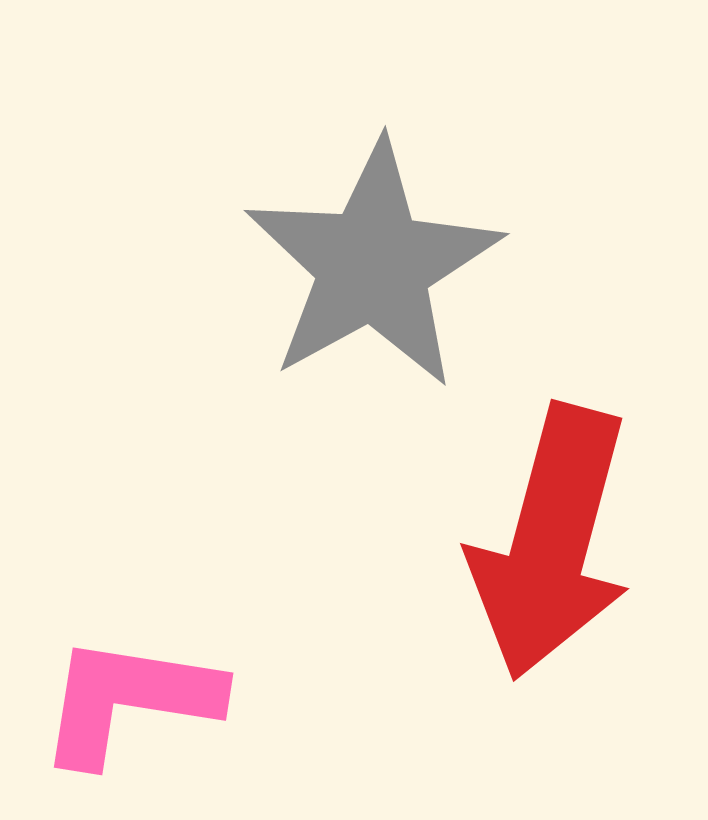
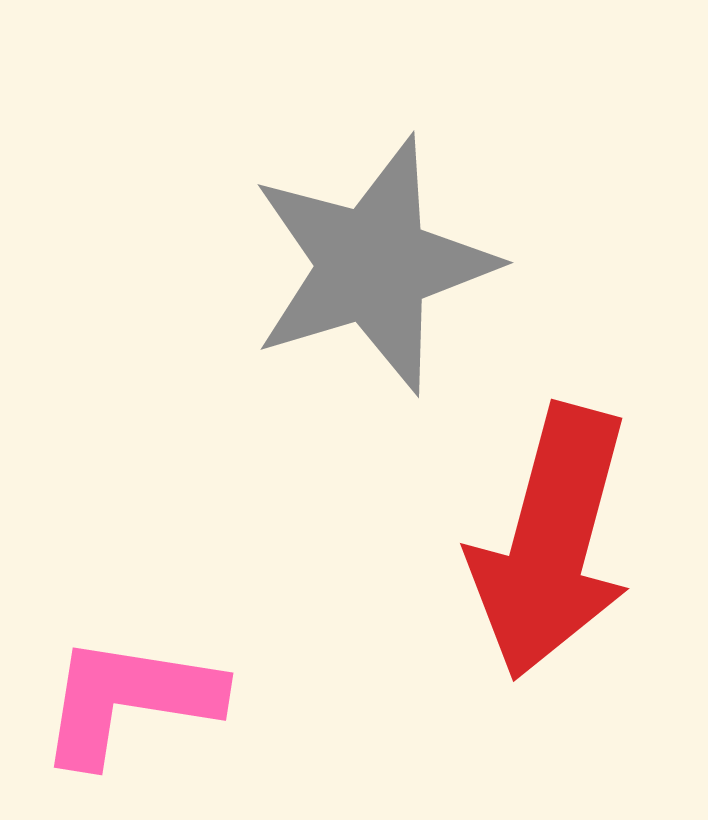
gray star: rotated 12 degrees clockwise
